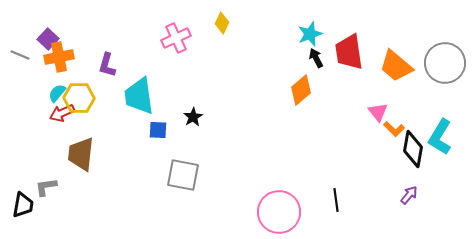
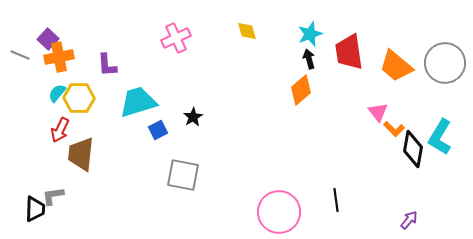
yellow diamond: moved 25 px right, 8 px down; rotated 40 degrees counterclockwise
black arrow: moved 7 px left, 1 px down; rotated 12 degrees clockwise
purple L-shape: rotated 20 degrees counterclockwise
cyan trapezoid: moved 1 px left, 6 px down; rotated 81 degrees clockwise
red arrow: moved 2 px left, 17 px down; rotated 40 degrees counterclockwise
blue square: rotated 30 degrees counterclockwise
gray L-shape: moved 7 px right, 9 px down
purple arrow: moved 25 px down
black trapezoid: moved 12 px right, 4 px down; rotated 8 degrees counterclockwise
